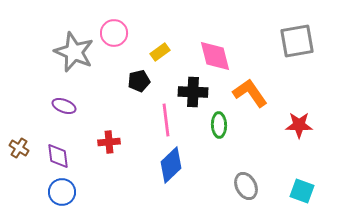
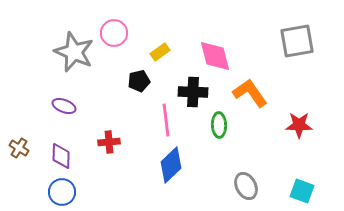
purple diamond: moved 3 px right; rotated 8 degrees clockwise
